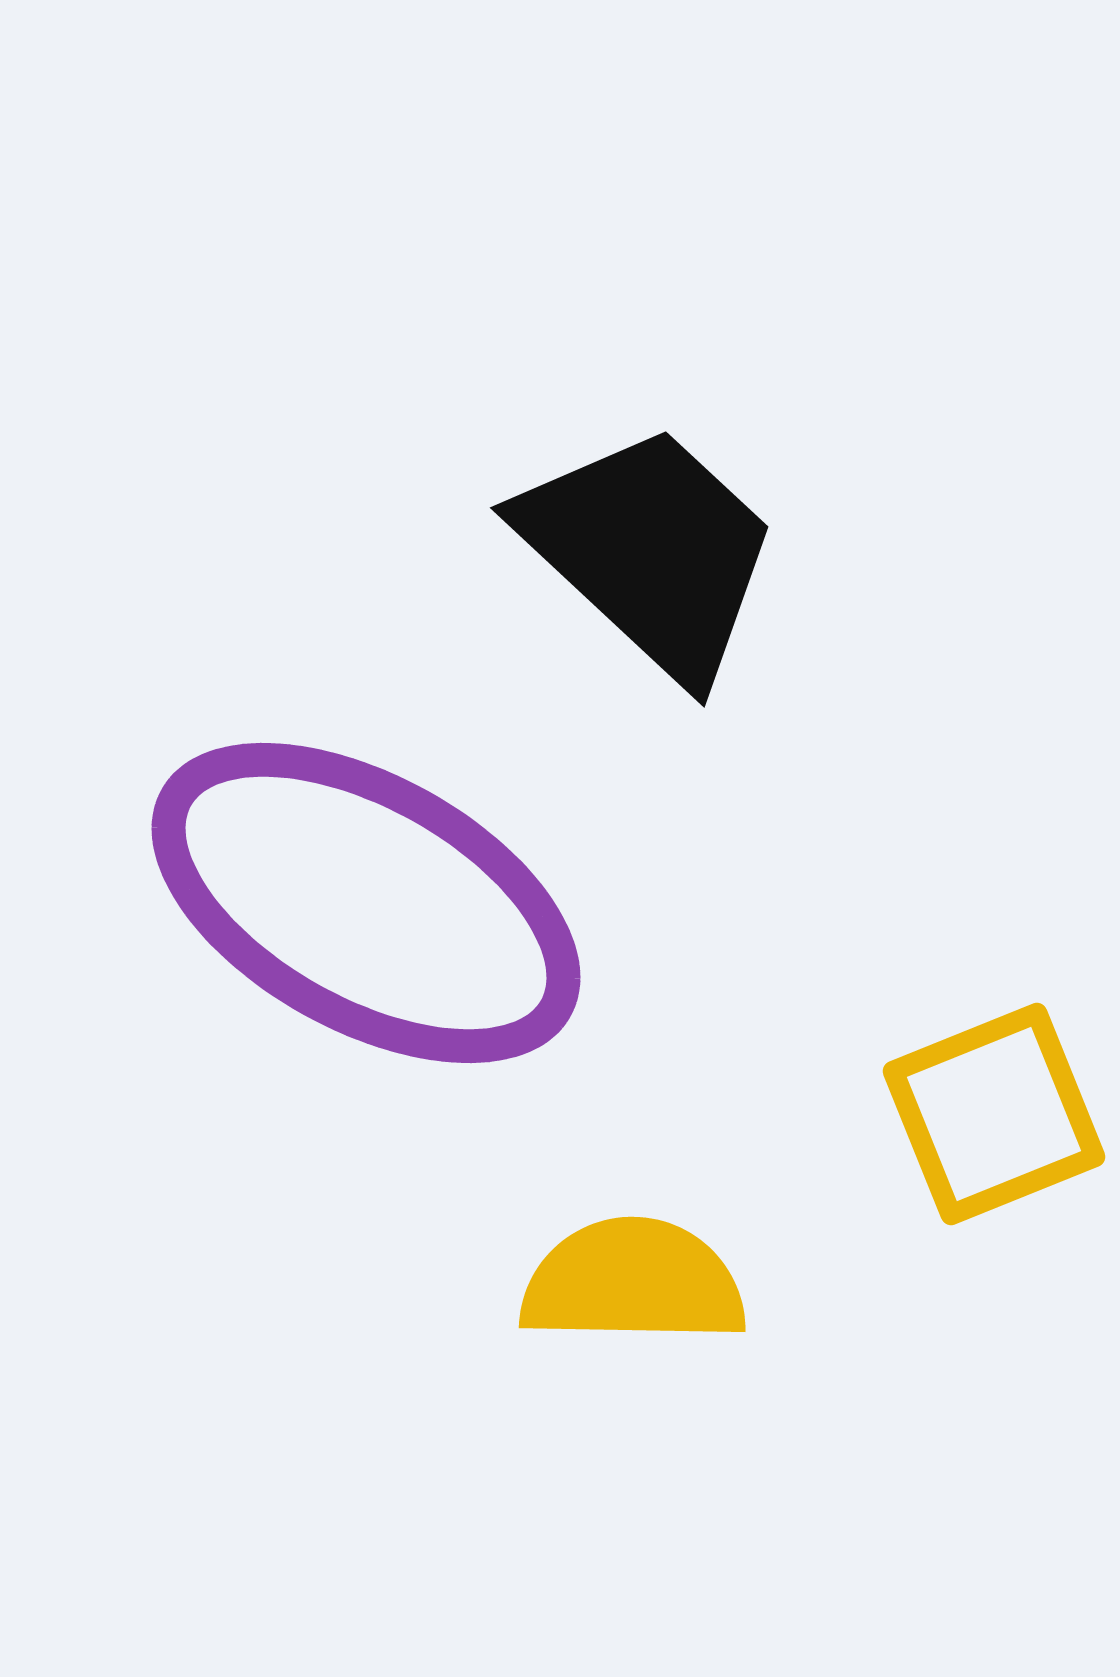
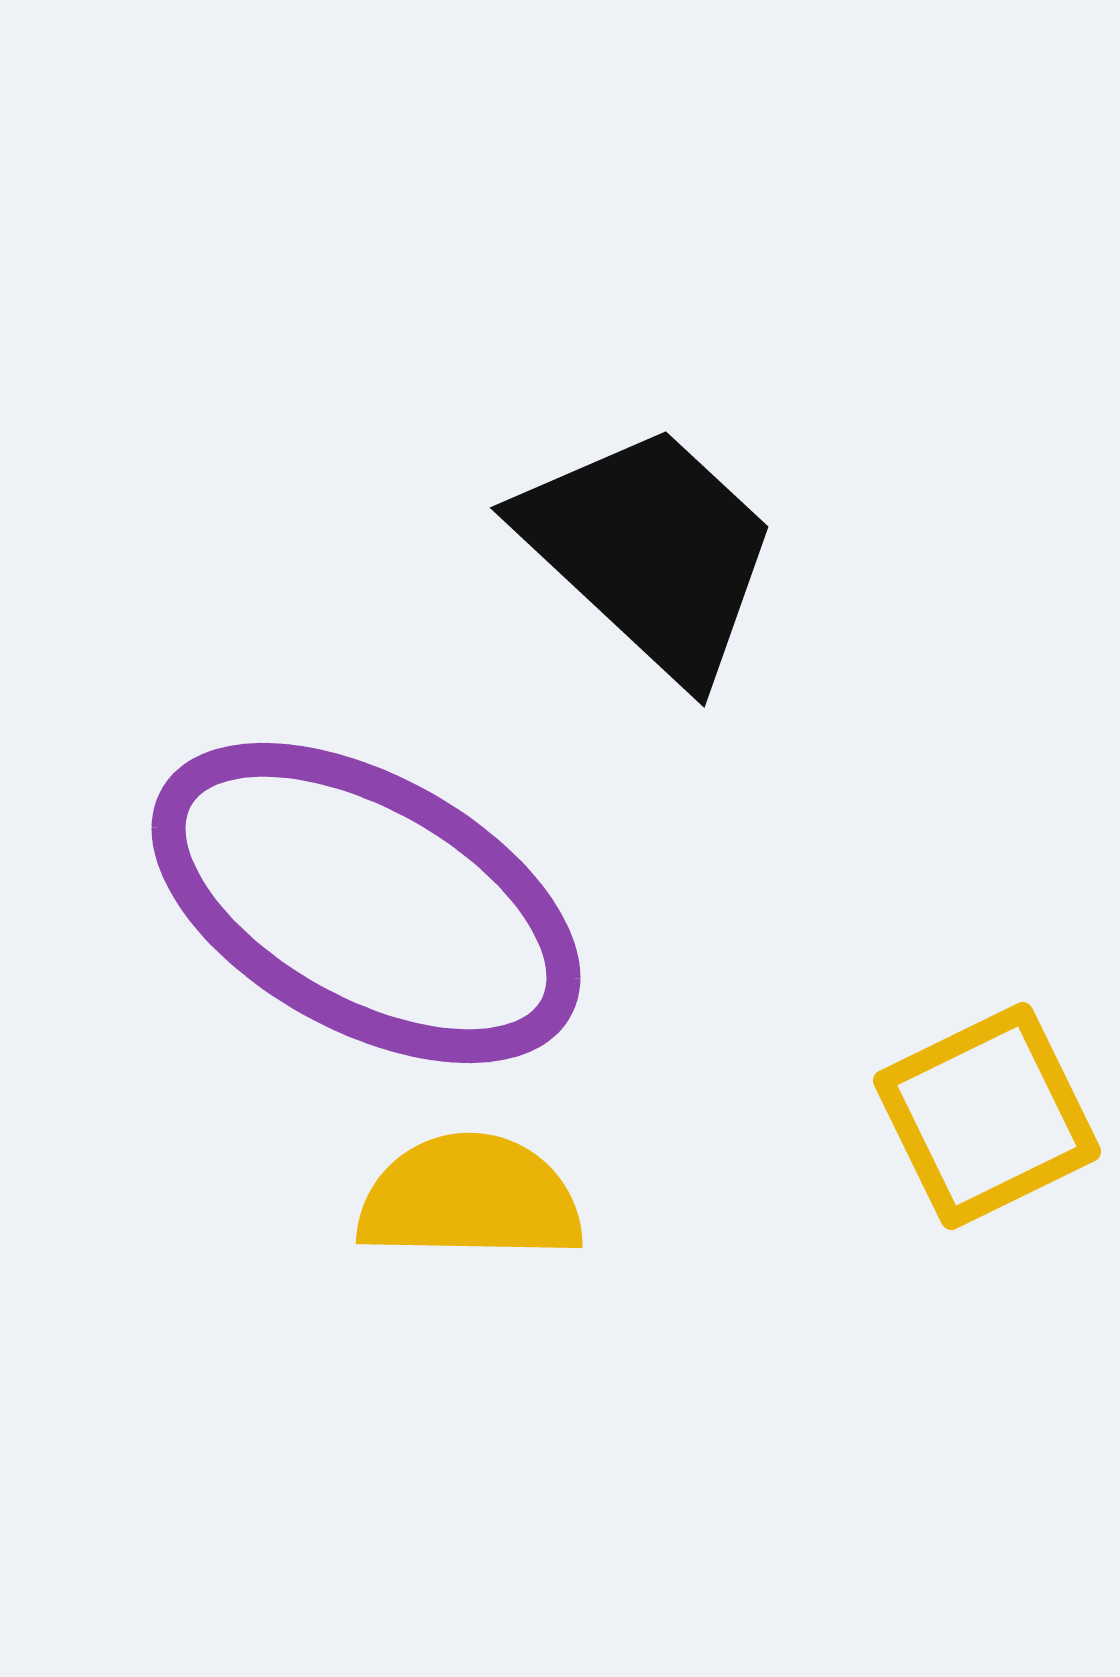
yellow square: moved 7 px left, 2 px down; rotated 4 degrees counterclockwise
yellow semicircle: moved 163 px left, 84 px up
